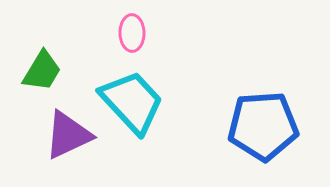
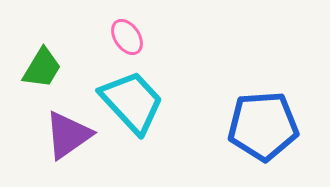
pink ellipse: moved 5 px left, 4 px down; rotated 33 degrees counterclockwise
green trapezoid: moved 3 px up
purple triangle: rotated 10 degrees counterclockwise
